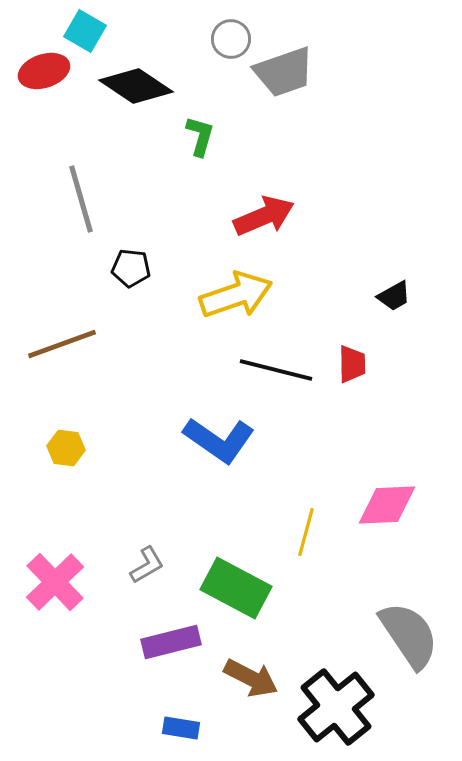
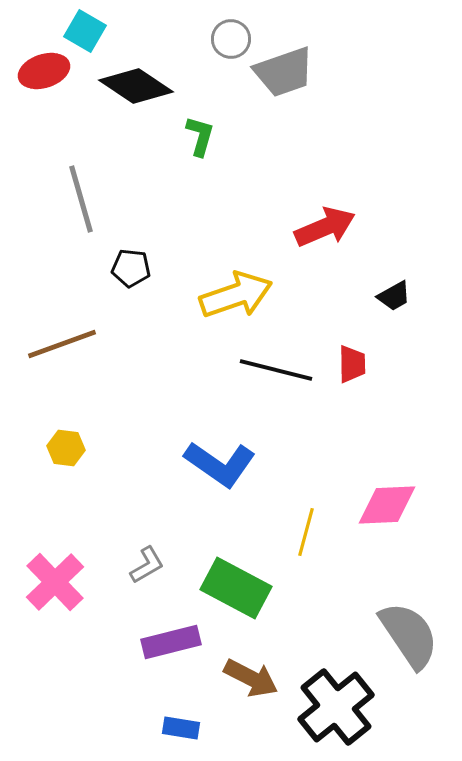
red arrow: moved 61 px right, 11 px down
blue L-shape: moved 1 px right, 24 px down
